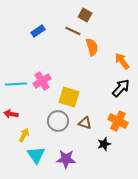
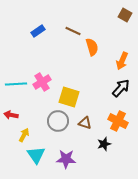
brown square: moved 40 px right
orange arrow: rotated 120 degrees counterclockwise
pink cross: moved 1 px down
red arrow: moved 1 px down
